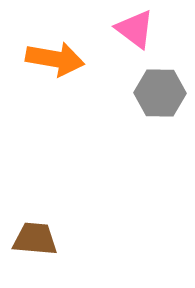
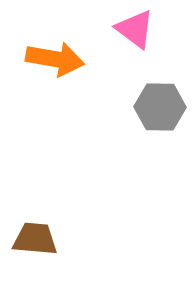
gray hexagon: moved 14 px down
